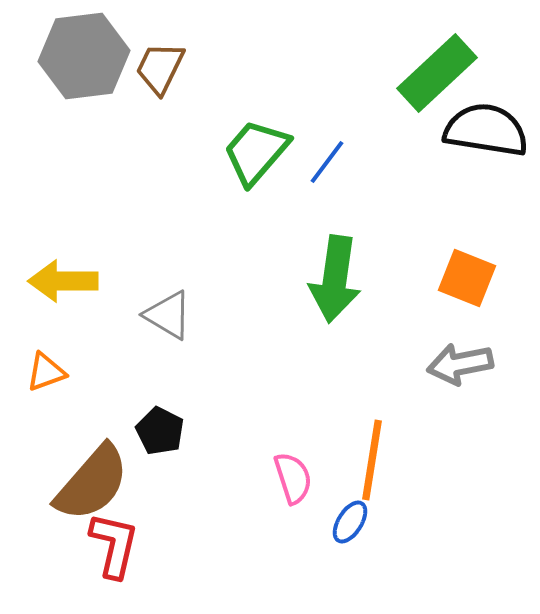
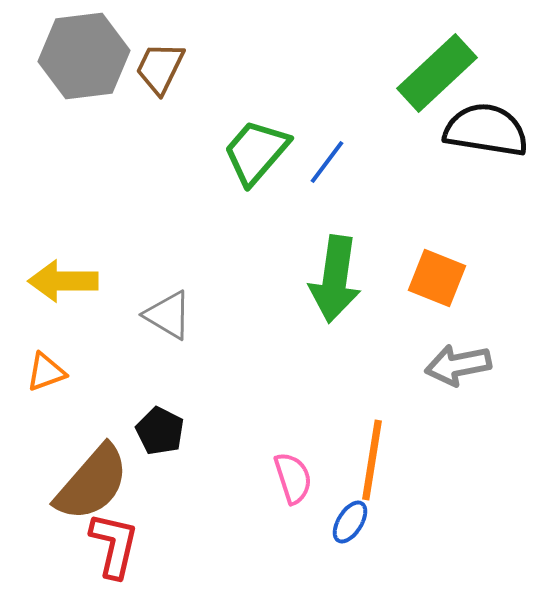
orange square: moved 30 px left
gray arrow: moved 2 px left, 1 px down
